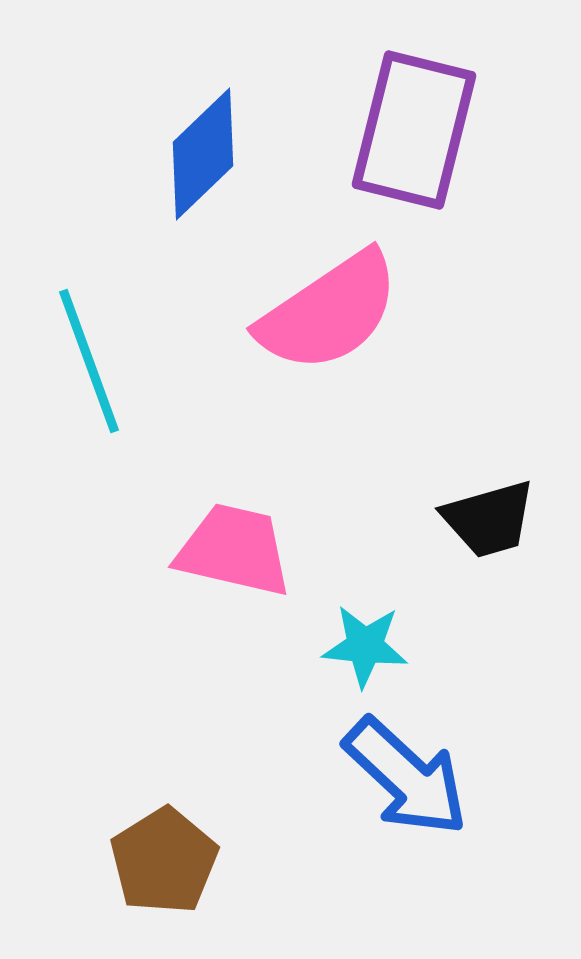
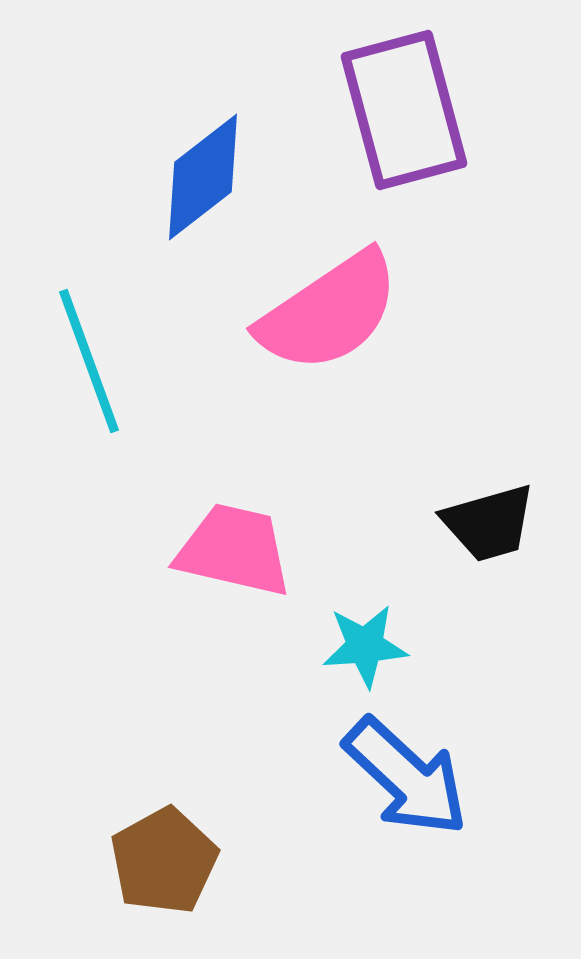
purple rectangle: moved 10 px left, 20 px up; rotated 29 degrees counterclockwise
blue diamond: moved 23 px down; rotated 6 degrees clockwise
black trapezoid: moved 4 px down
cyan star: rotated 10 degrees counterclockwise
brown pentagon: rotated 3 degrees clockwise
